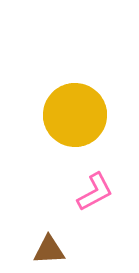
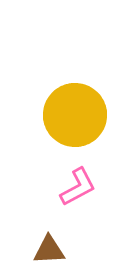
pink L-shape: moved 17 px left, 5 px up
